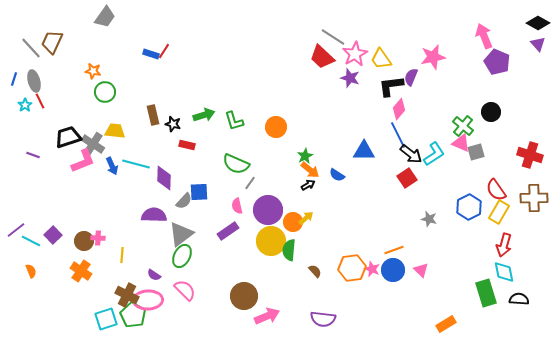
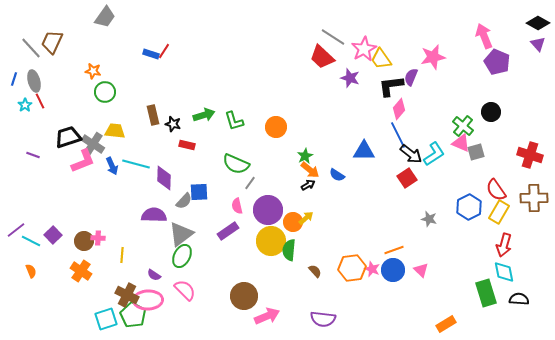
pink star at (355, 54): moved 9 px right, 5 px up
